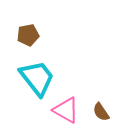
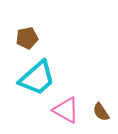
brown pentagon: moved 1 px left, 3 px down
cyan trapezoid: rotated 87 degrees clockwise
